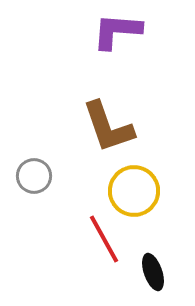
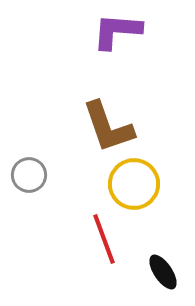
gray circle: moved 5 px left, 1 px up
yellow circle: moved 7 px up
red line: rotated 9 degrees clockwise
black ellipse: moved 10 px right; rotated 15 degrees counterclockwise
